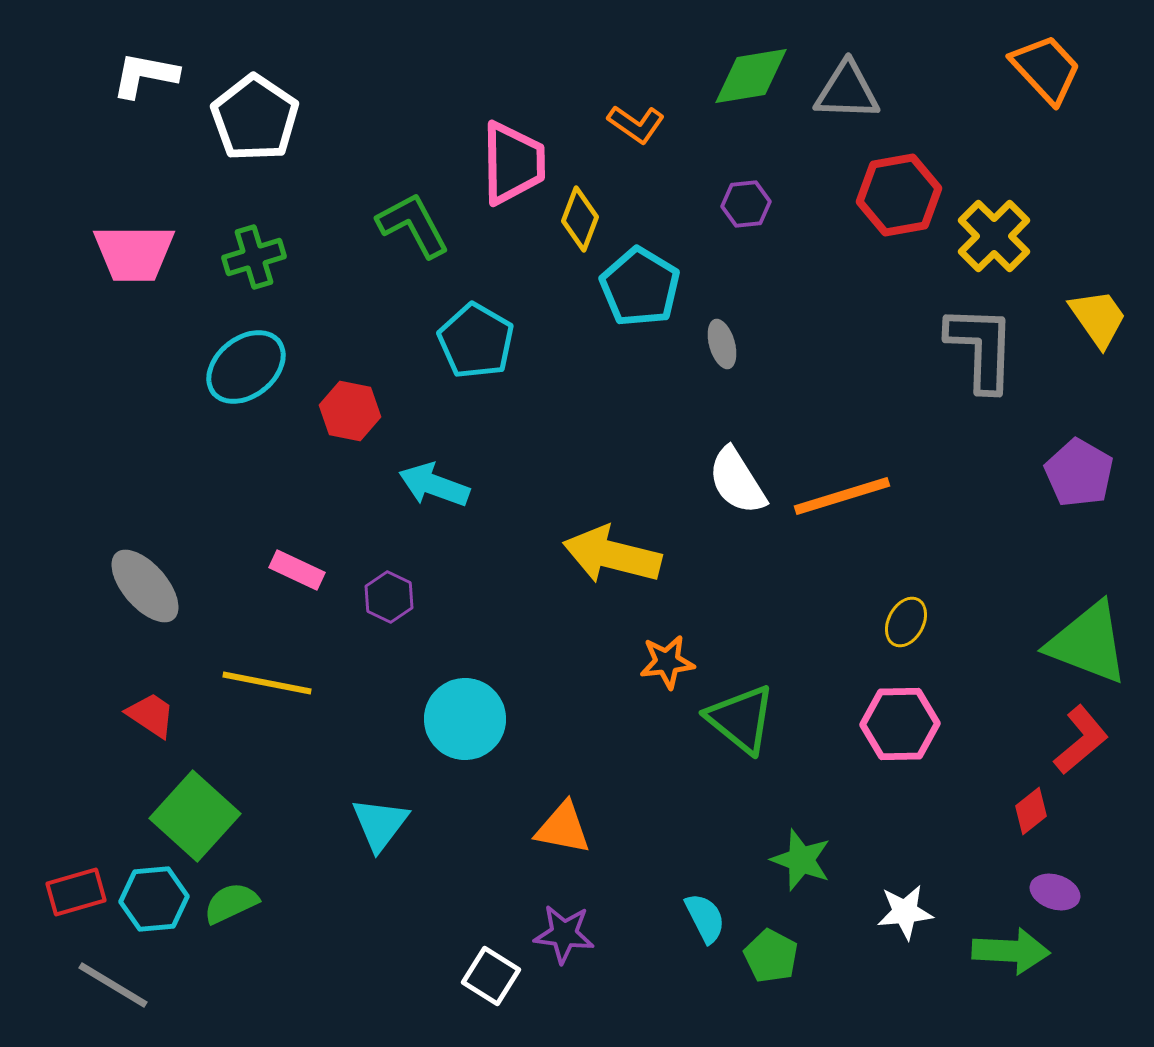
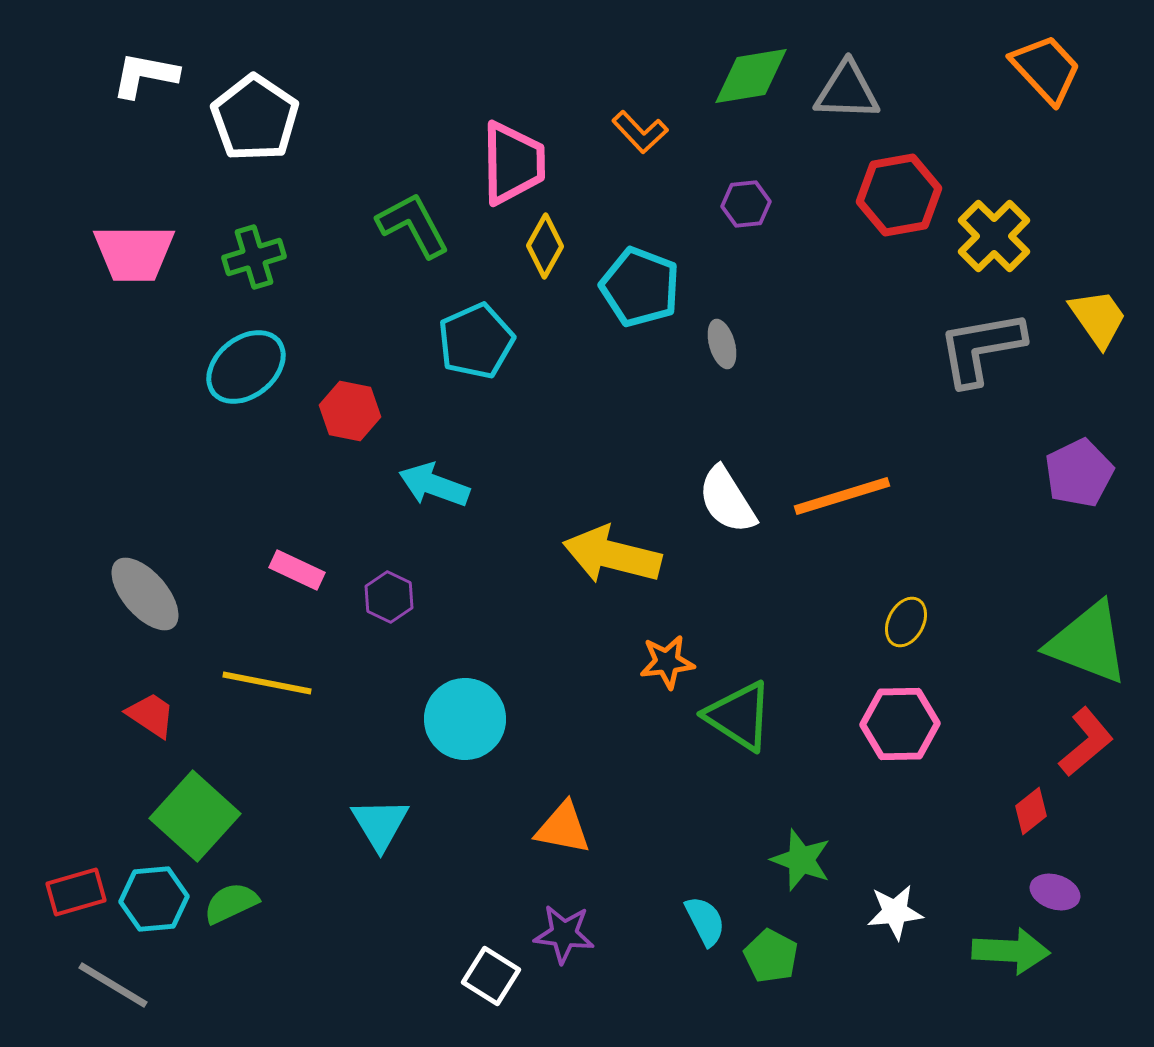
orange L-shape at (636, 124): moved 4 px right, 8 px down; rotated 12 degrees clockwise
yellow diamond at (580, 219): moved 35 px left, 27 px down; rotated 8 degrees clockwise
cyan pentagon at (640, 287): rotated 10 degrees counterclockwise
cyan pentagon at (476, 341): rotated 18 degrees clockwise
gray L-shape at (981, 348): rotated 102 degrees counterclockwise
purple pentagon at (1079, 473): rotated 16 degrees clockwise
white semicircle at (737, 481): moved 10 px left, 19 px down
gray ellipse at (145, 586): moved 8 px down
green triangle at (741, 719): moved 2 px left, 3 px up; rotated 6 degrees counterclockwise
red L-shape at (1081, 740): moved 5 px right, 2 px down
cyan triangle at (380, 824): rotated 8 degrees counterclockwise
white star at (905, 912): moved 10 px left
cyan semicircle at (705, 918): moved 3 px down
